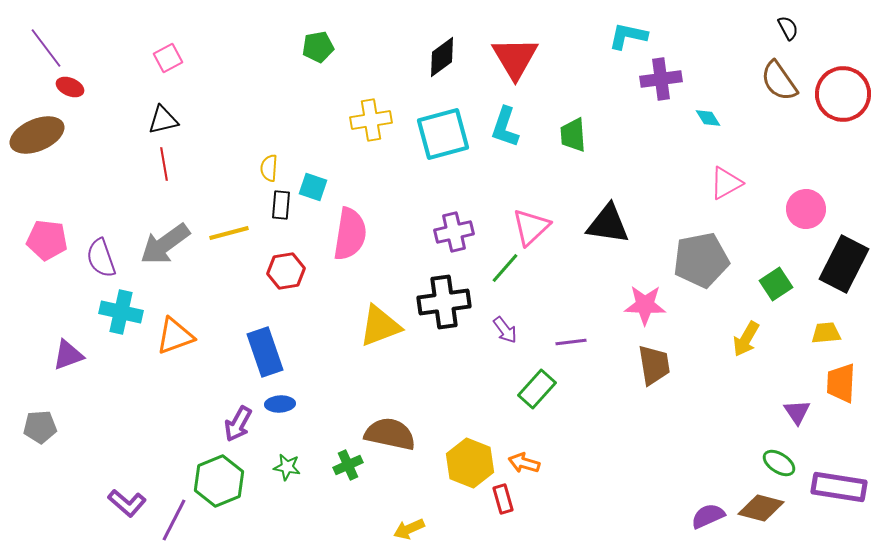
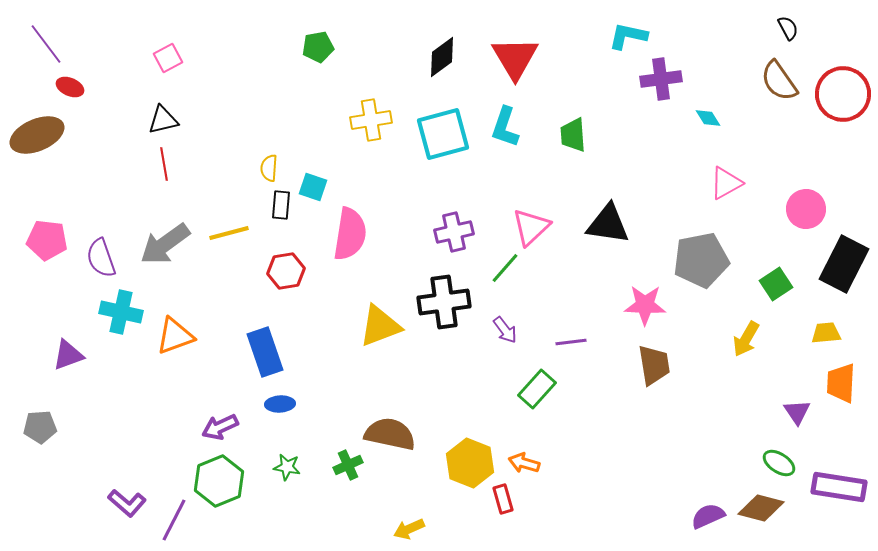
purple line at (46, 48): moved 4 px up
purple arrow at (238, 424): moved 18 px left, 3 px down; rotated 36 degrees clockwise
